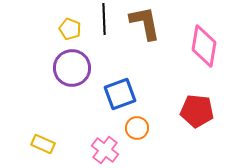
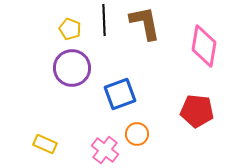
black line: moved 1 px down
orange circle: moved 6 px down
yellow rectangle: moved 2 px right
